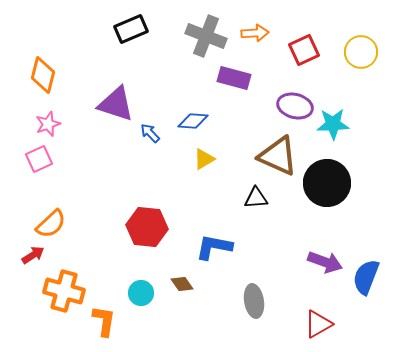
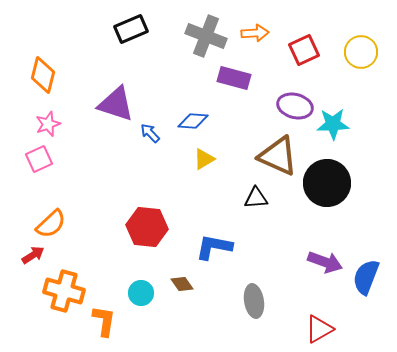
red triangle: moved 1 px right, 5 px down
